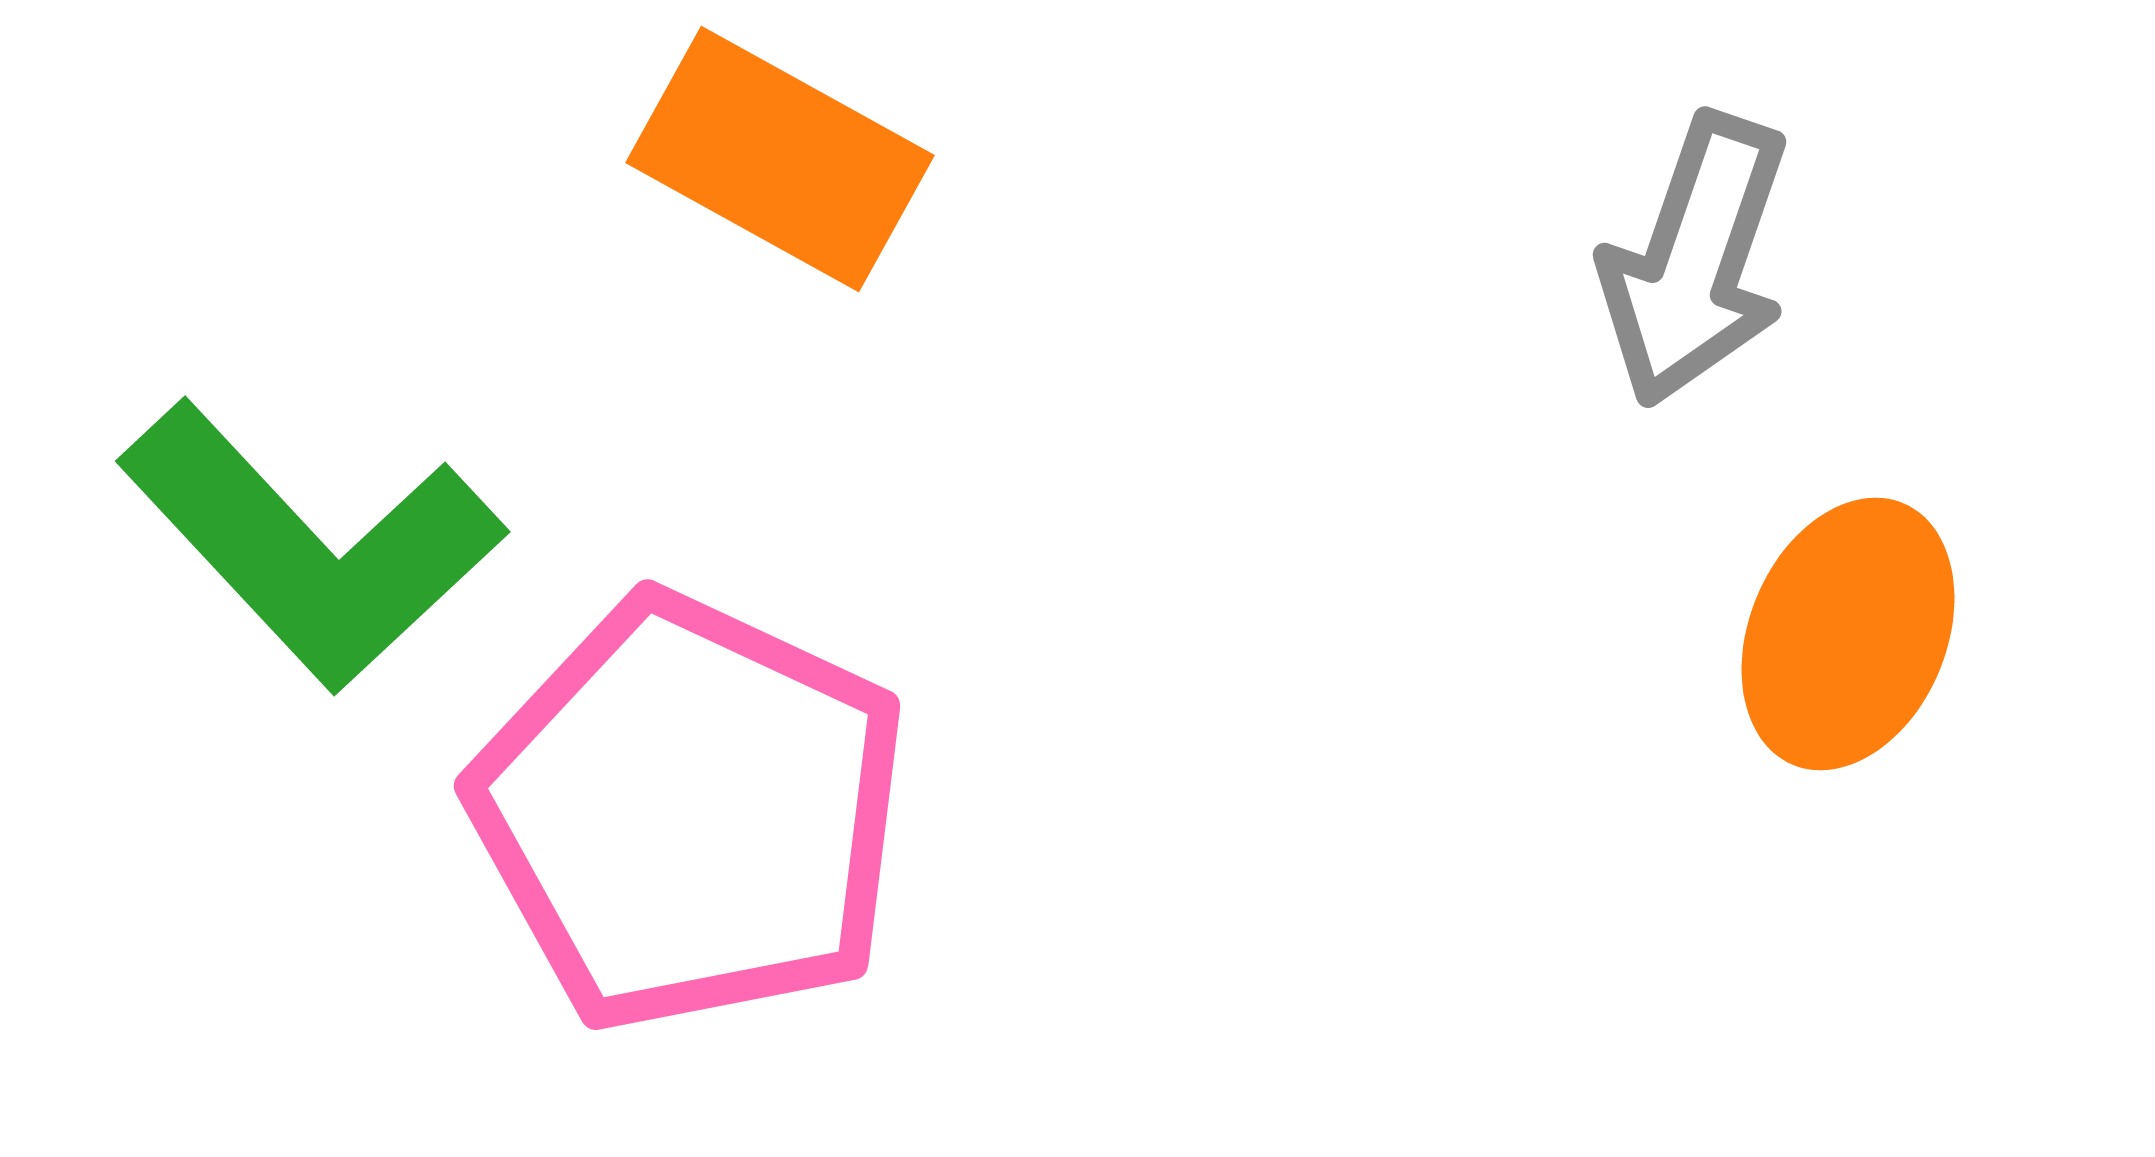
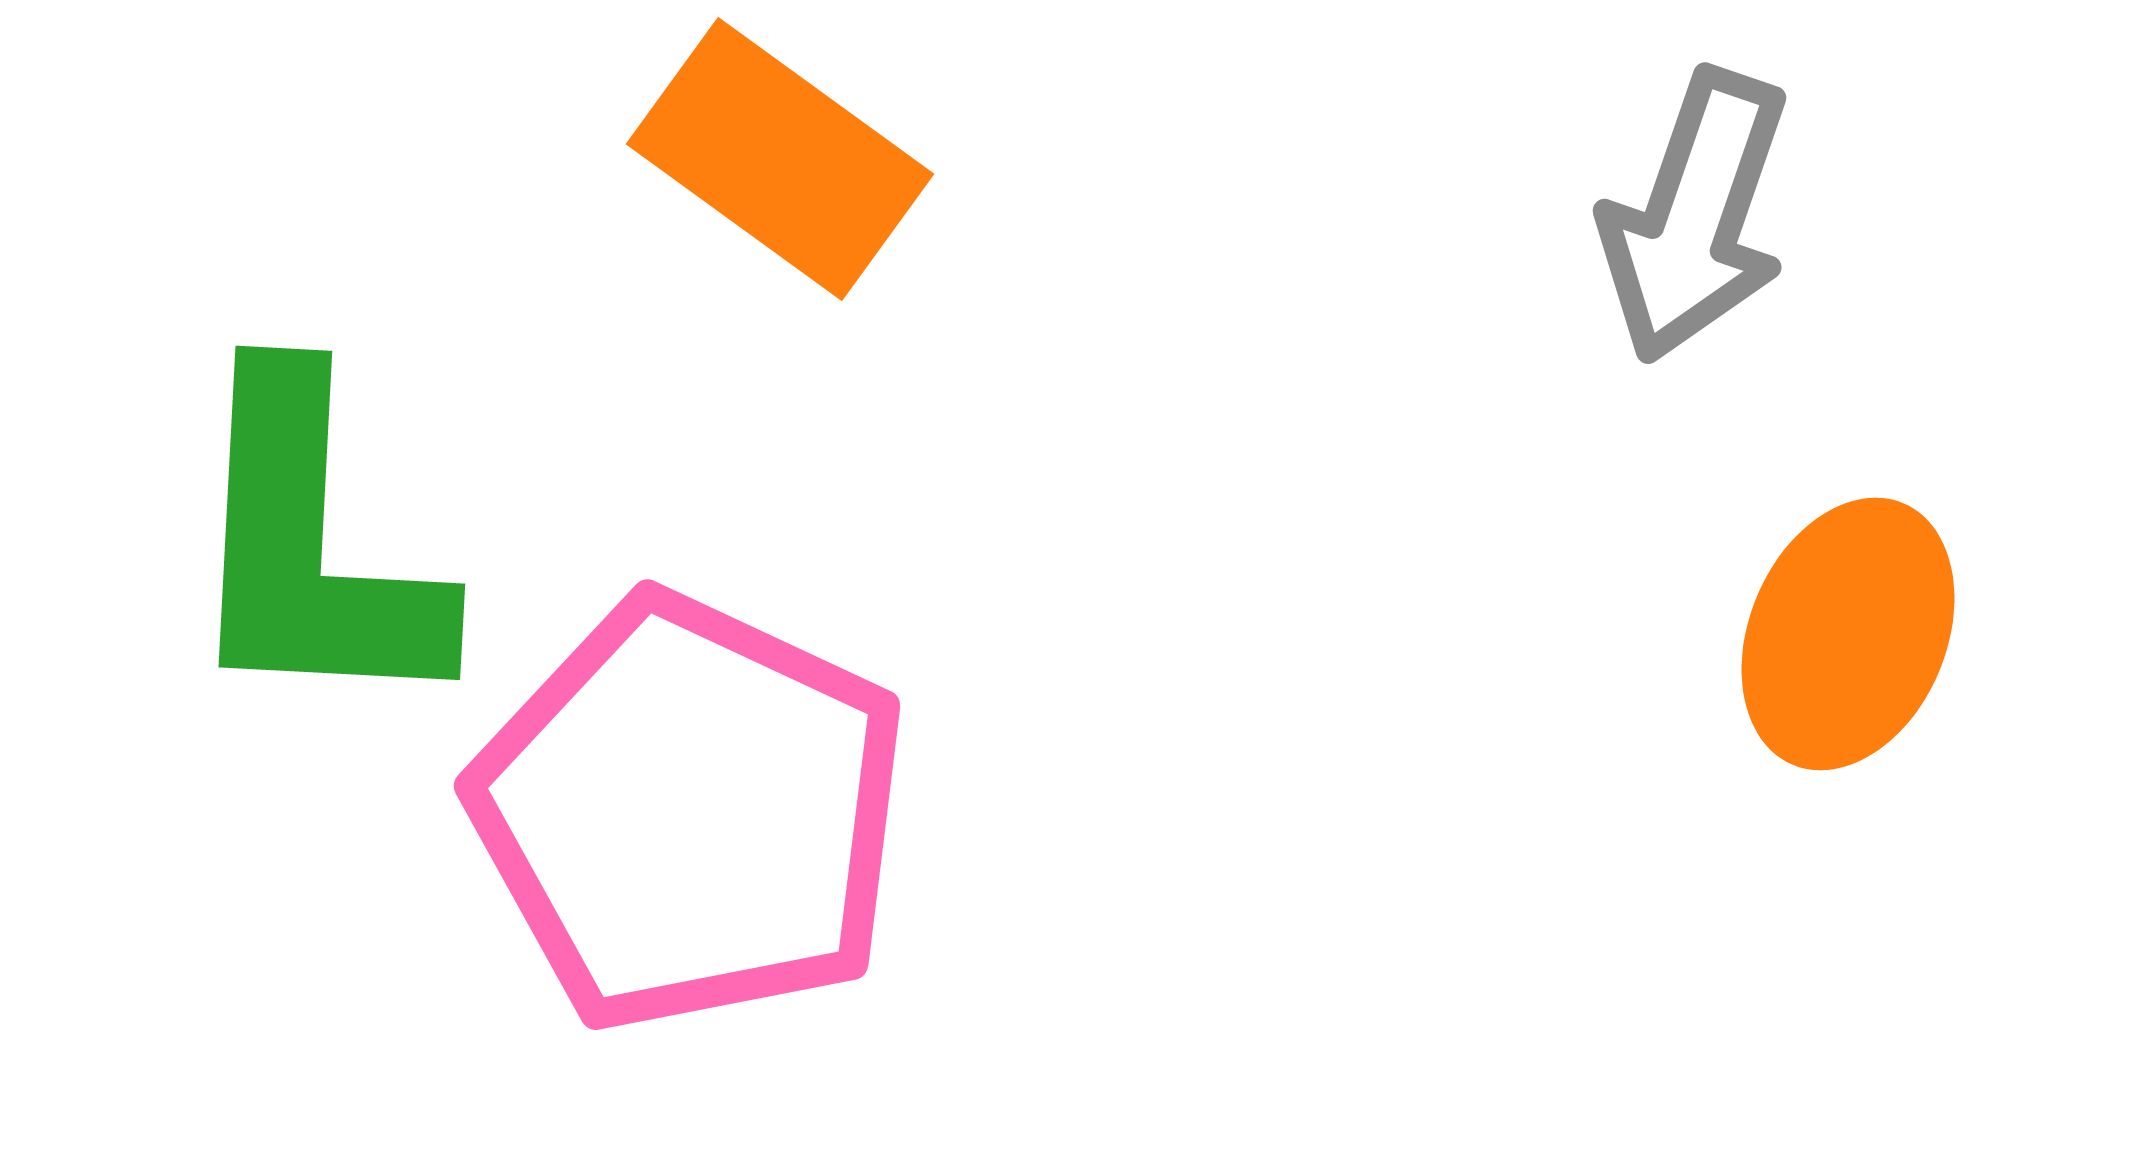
orange rectangle: rotated 7 degrees clockwise
gray arrow: moved 44 px up
green L-shape: rotated 46 degrees clockwise
